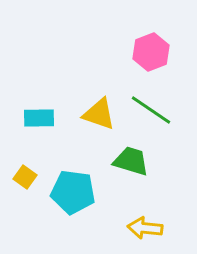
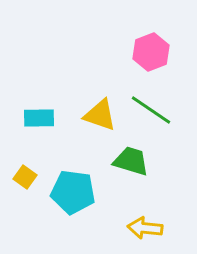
yellow triangle: moved 1 px right, 1 px down
